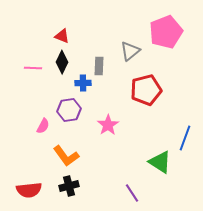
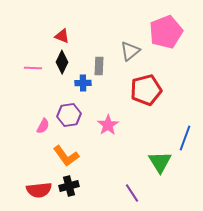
purple hexagon: moved 5 px down
green triangle: rotated 25 degrees clockwise
red semicircle: moved 10 px right
